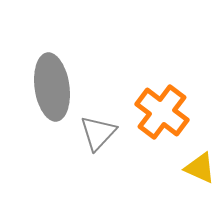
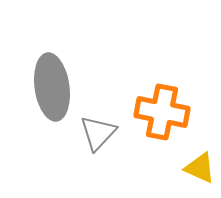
orange cross: rotated 26 degrees counterclockwise
